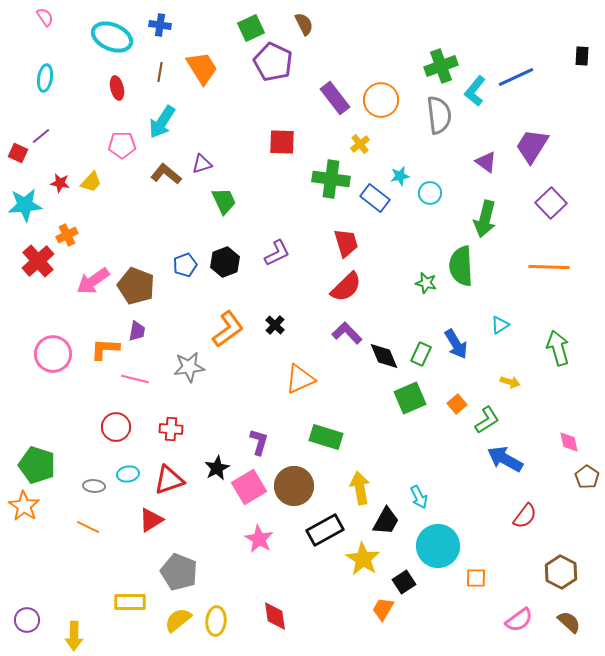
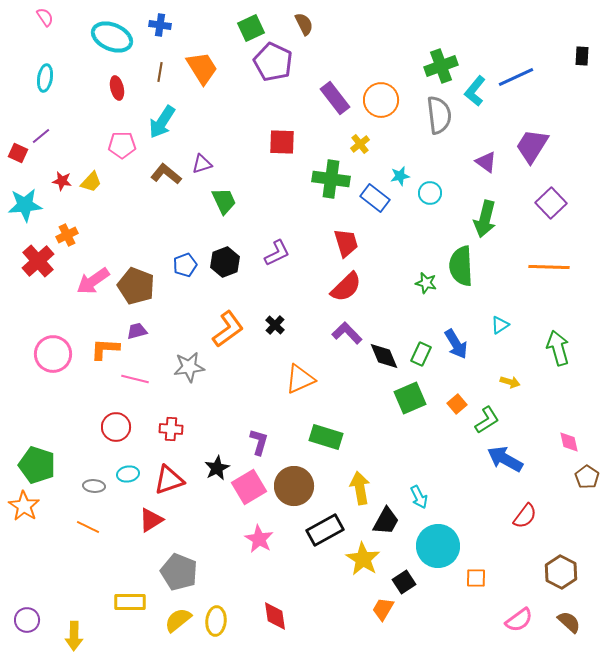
red star at (60, 183): moved 2 px right, 2 px up
purple trapezoid at (137, 331): rotated 115 degrees counterclockwise
